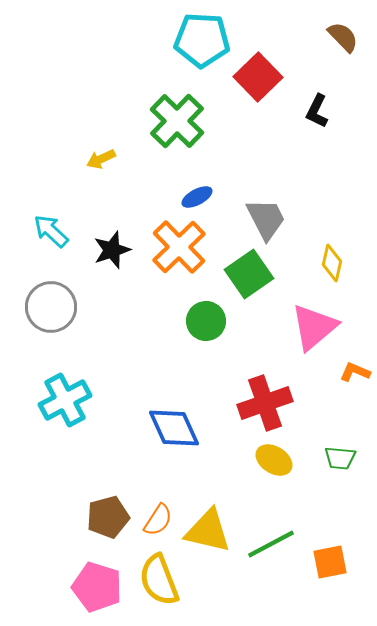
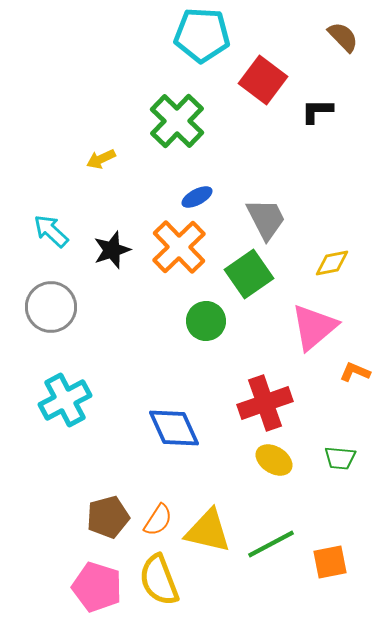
cyan pentagon: moved 5 px up
red square: moved 5 px right, 3 px down; rotated 9 degrees counterclockwise
black L-shape: rotated 64 degrees clockwise
yellow diamond: rotated 66 degrees clockwise
